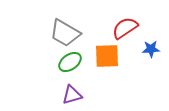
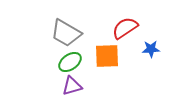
gray trapezoid: moved 1 px right
purple triangle: moved 9 px up
